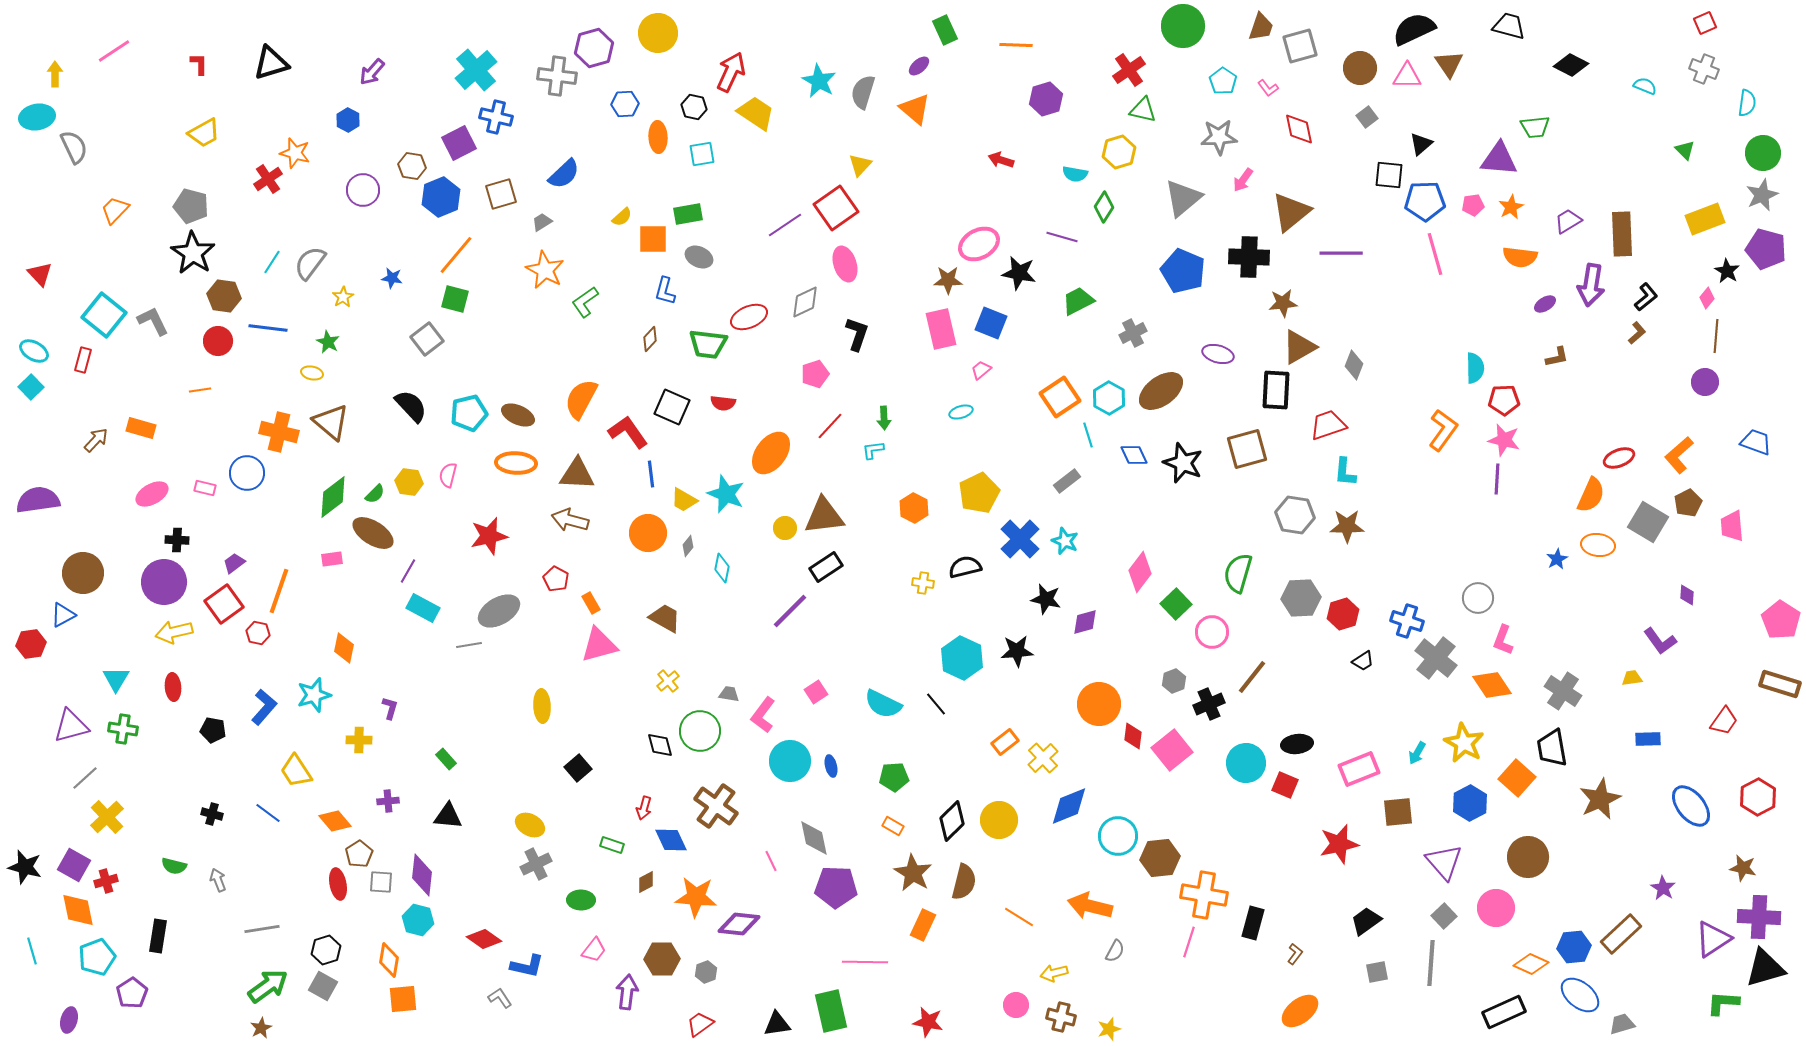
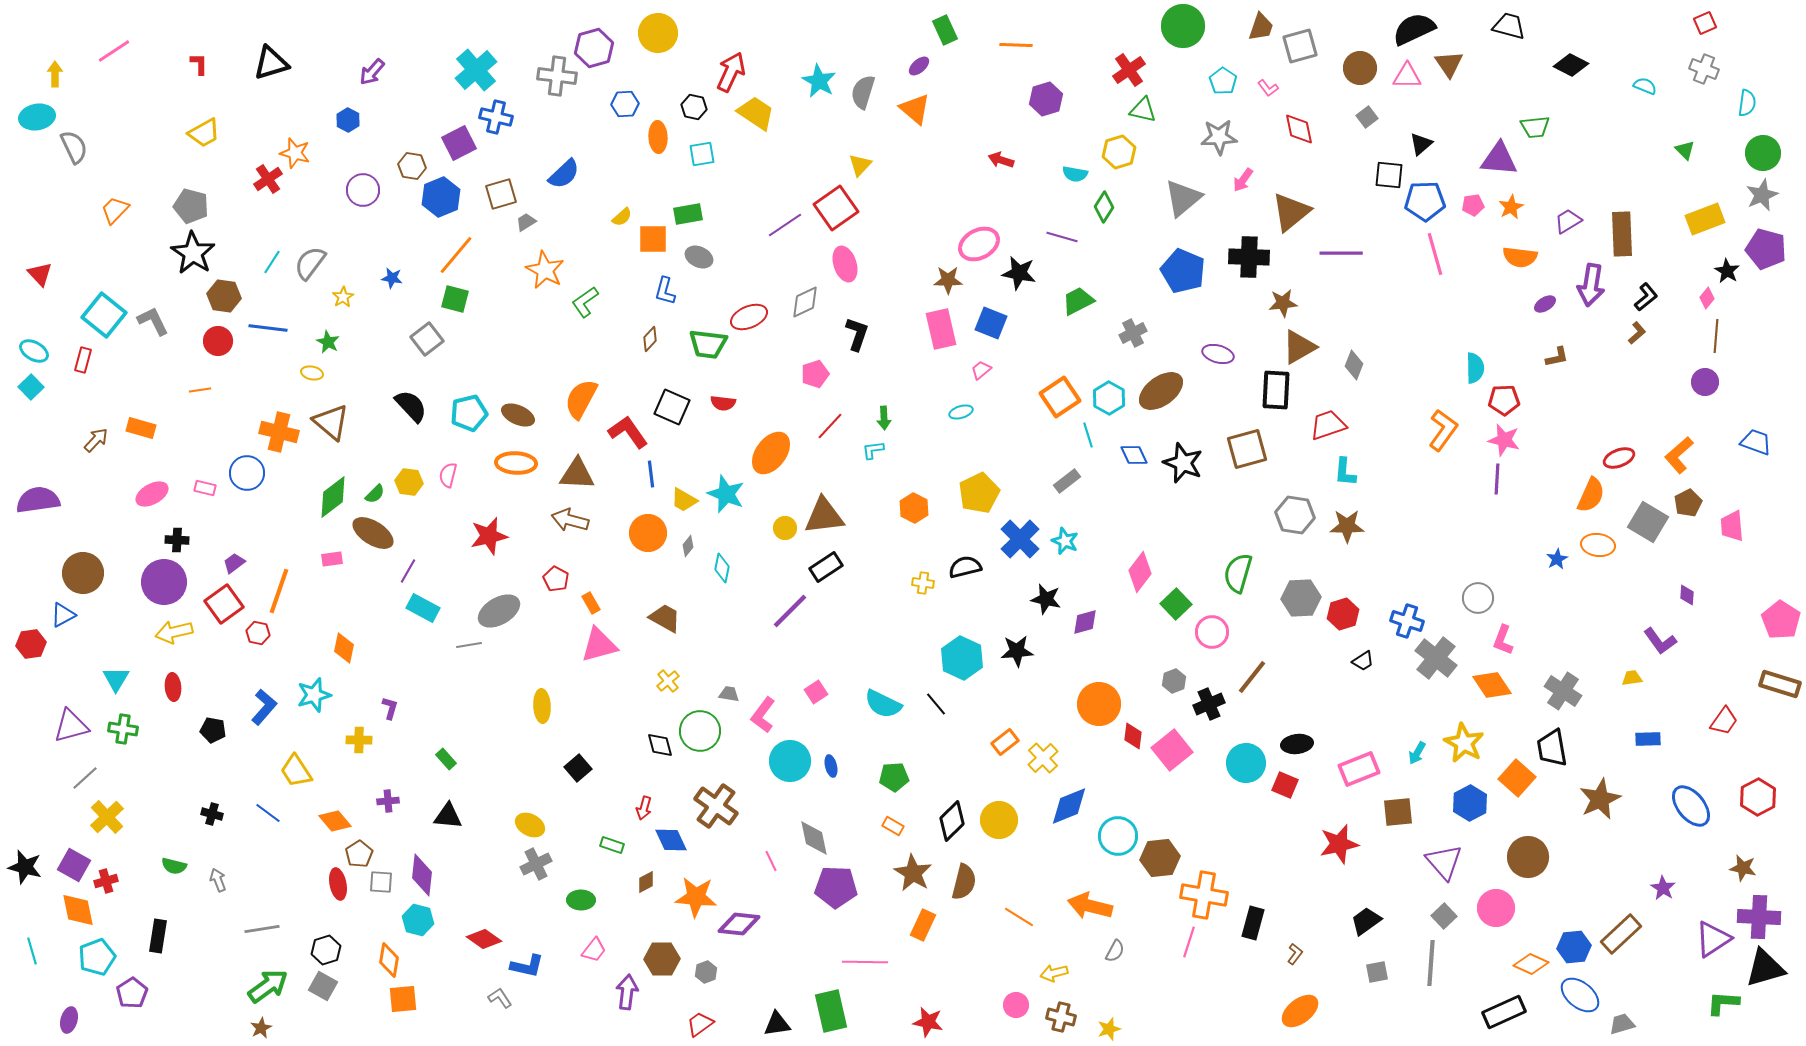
gray trapezoid at (542, 222): moved 16 px left
